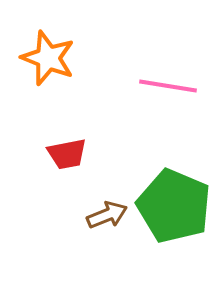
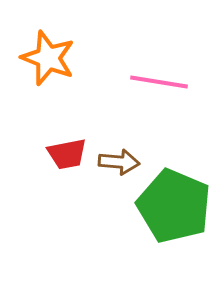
pink line: moved 9 px left, 4 px up
brown arrow: moved 12 px right, 53 px up; rotated 27 degrees clockwise
